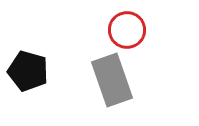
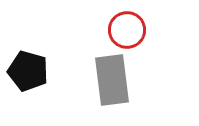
gray rectangle: rotated 12 degrees clockwise
